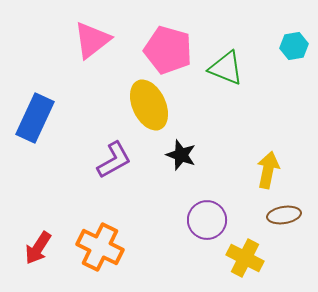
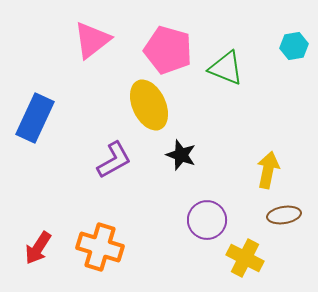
orange cross: rotated 9 degrees counterclockwise
